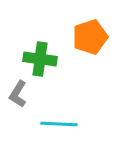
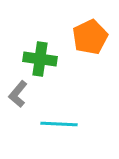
orange pentagon: rotated 8 degrees counterclockwise
gray L-shape: rotated 8 degrees clockwise
